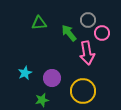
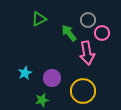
green triangle: moved 4 px up; rotated 21 degrees counterclockwise
